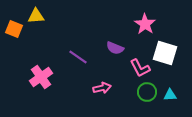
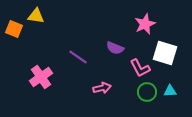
yellow triangle: rotated 12 degrees clockwise
pink star: rotated 15 degrees clockwise
cyan triangle: moved 4 px up
